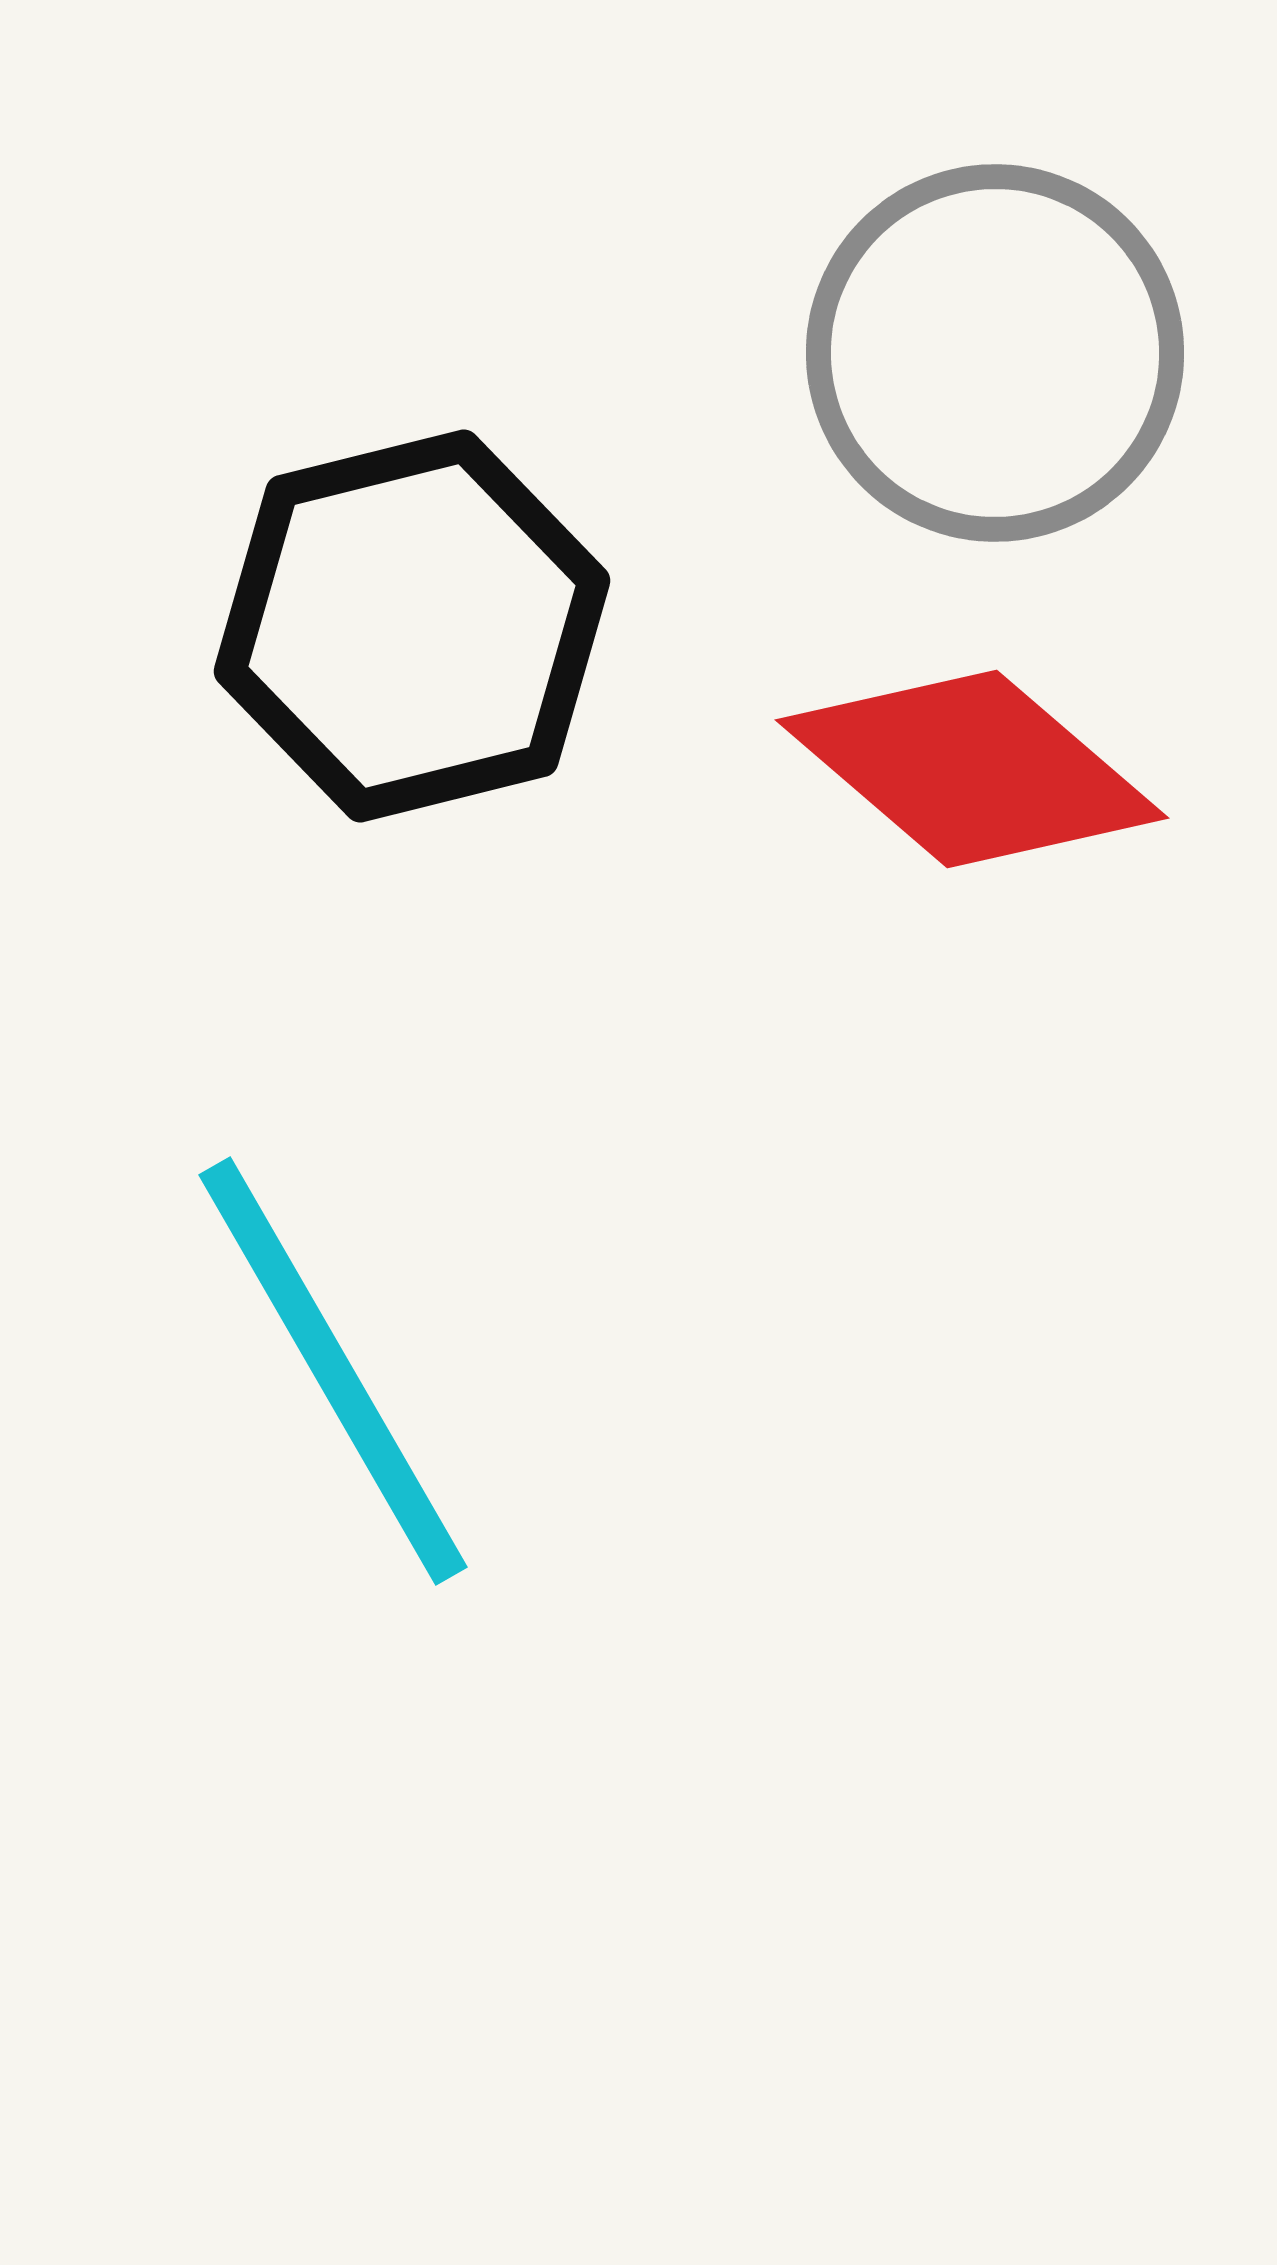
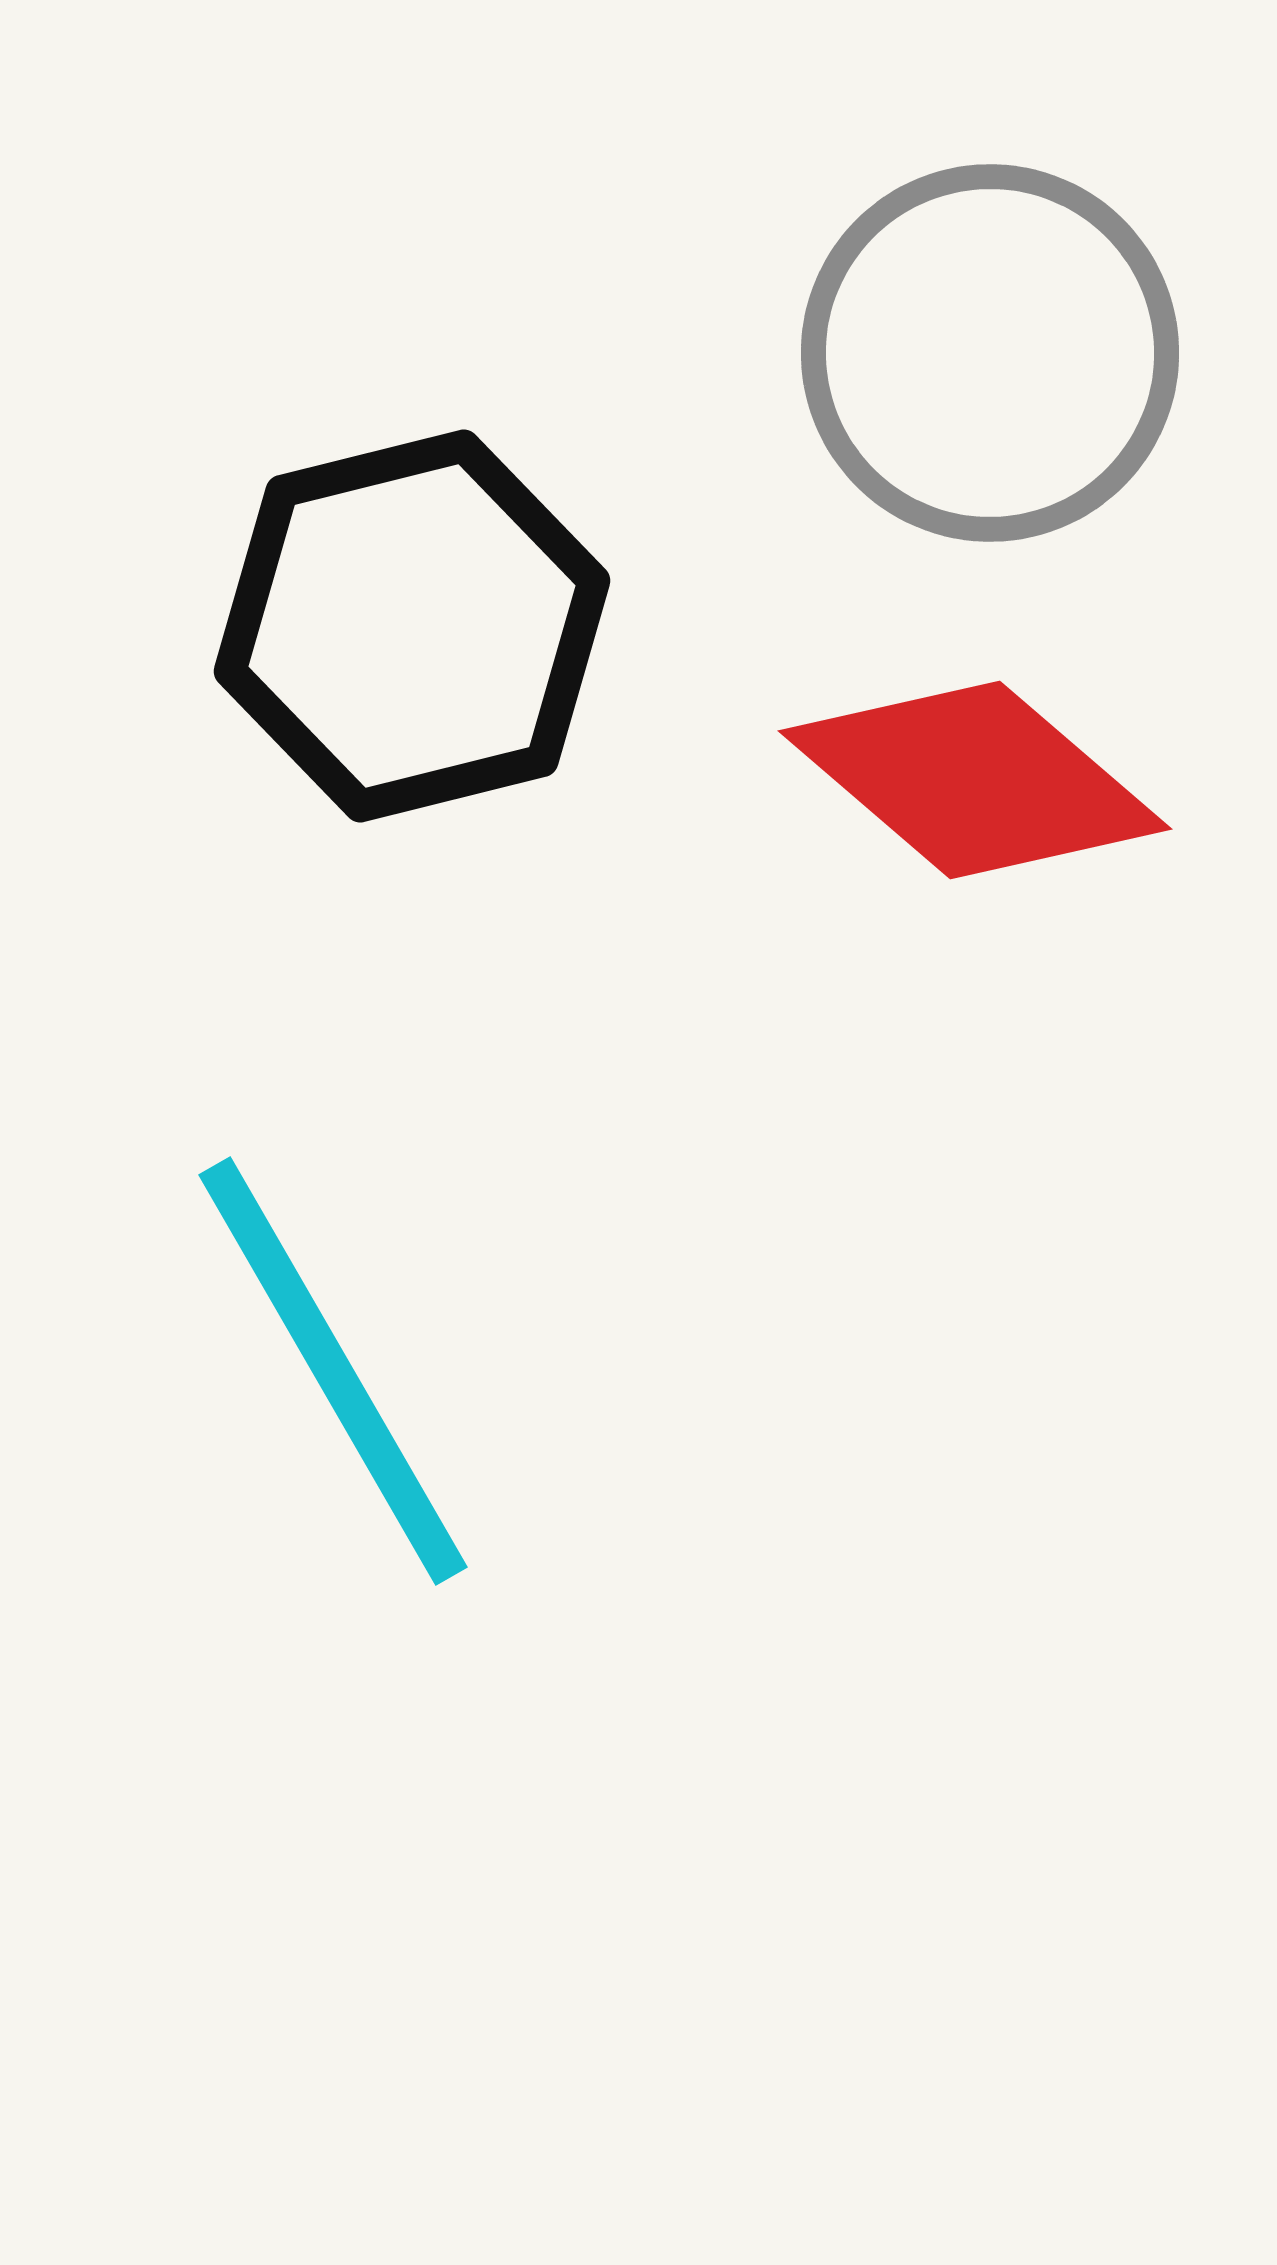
gray circle: moved 5 px left
red diamond: moved 3 px right, 11 px down
